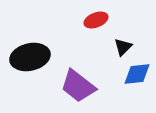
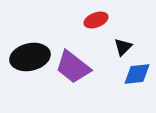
purple trapezoid: moved 5 px left, 19 px up
